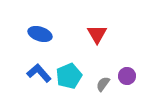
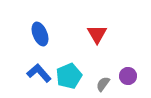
blue ellipse: rotated 50 degrees clockwise
purple circle: moved 1 px right
